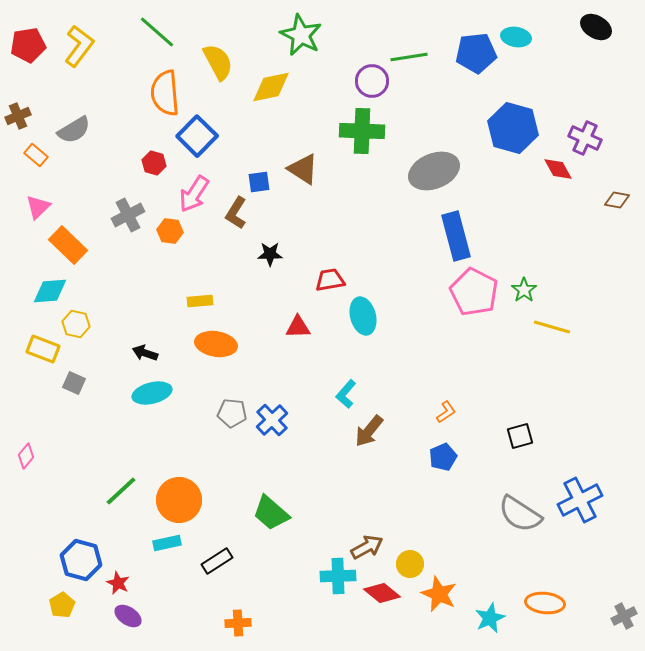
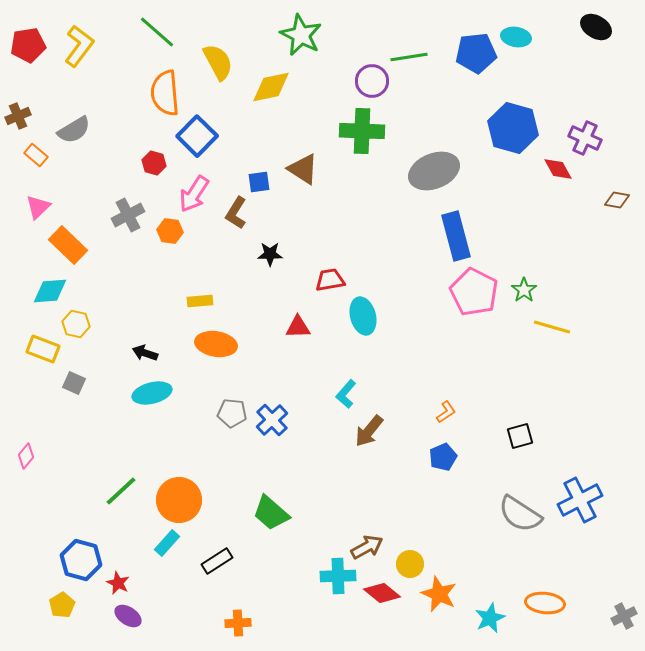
cyan rectangle at (167, 543): rotated 36 degrees counterclockwise
